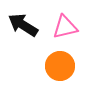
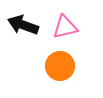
black arrow: rotated 12 degrees counterclockwise
